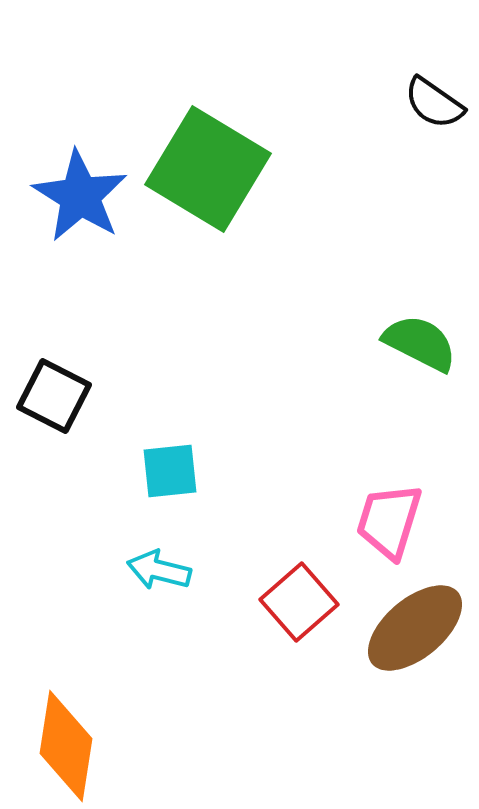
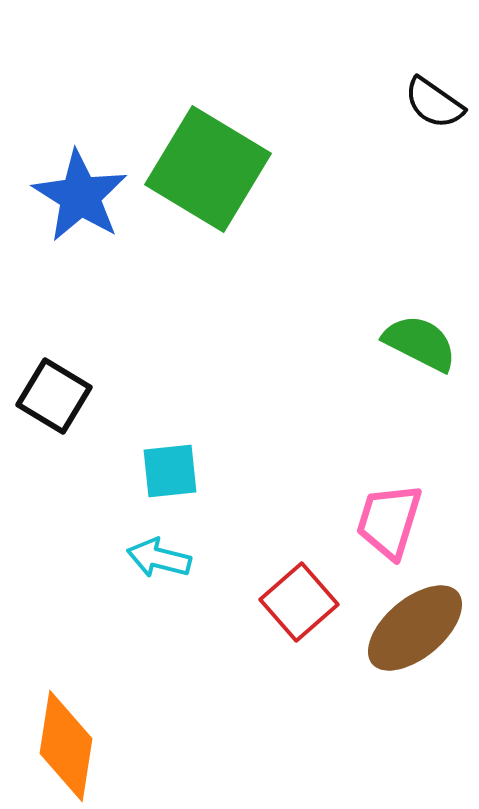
black square: rotated 4 degrees clockwise
cyan arrow: moved 12 px up
